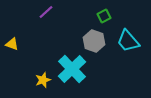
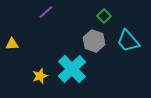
green square: rotated 16 degrees counterclockwise
yellow triangle: rotated 24 degrees counterclockwise
yellow star: moved 3 px left, 4 px up
